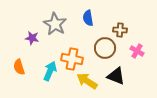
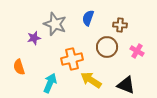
blue semicircle: rotated 28 degrees clockwise
gray star: rotated 10 degrees counterclockwise
brown cross: moved 5 px up
purple star: moved 2 px right; rotated 24 degrees counterclockwise
brown circle: moved 2 px right, 1 px up
orange cross: rotated 25 degrees counterclockwise
cyan arrow: moved 12 px down
black triangle: moved 10 px right, 9 px down
yellow arrow: moved 4 px right, 1 px up
